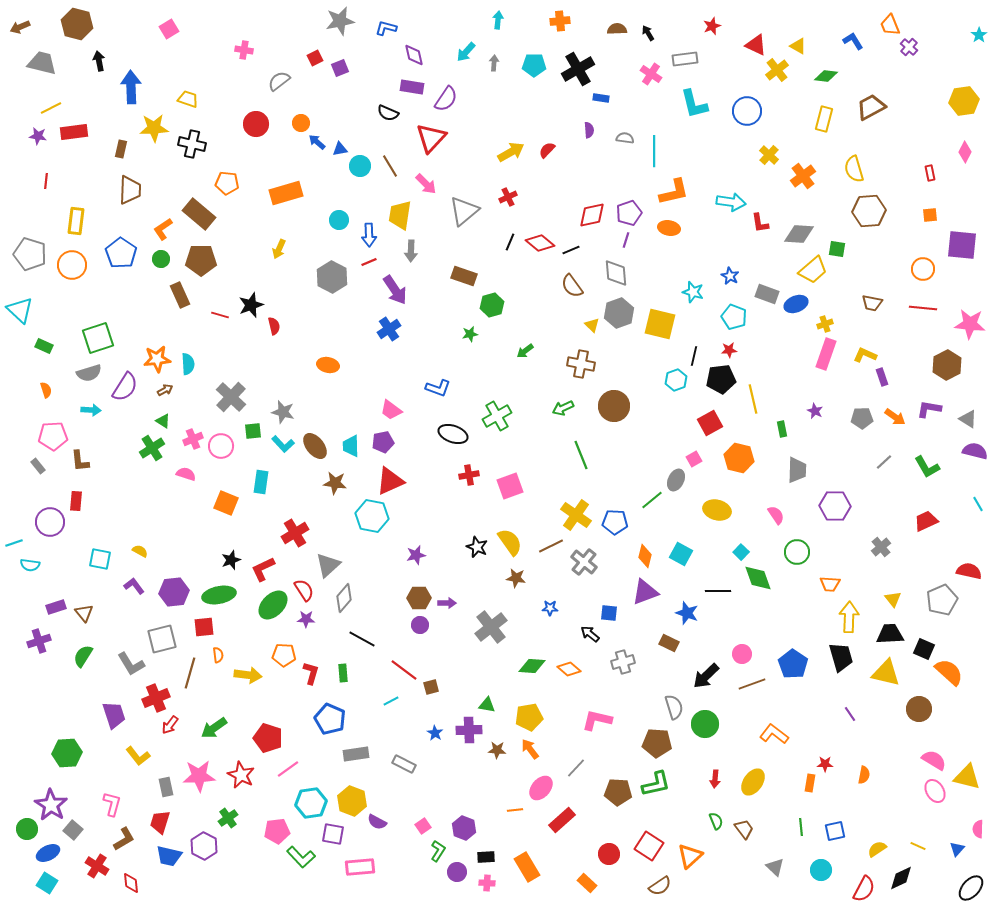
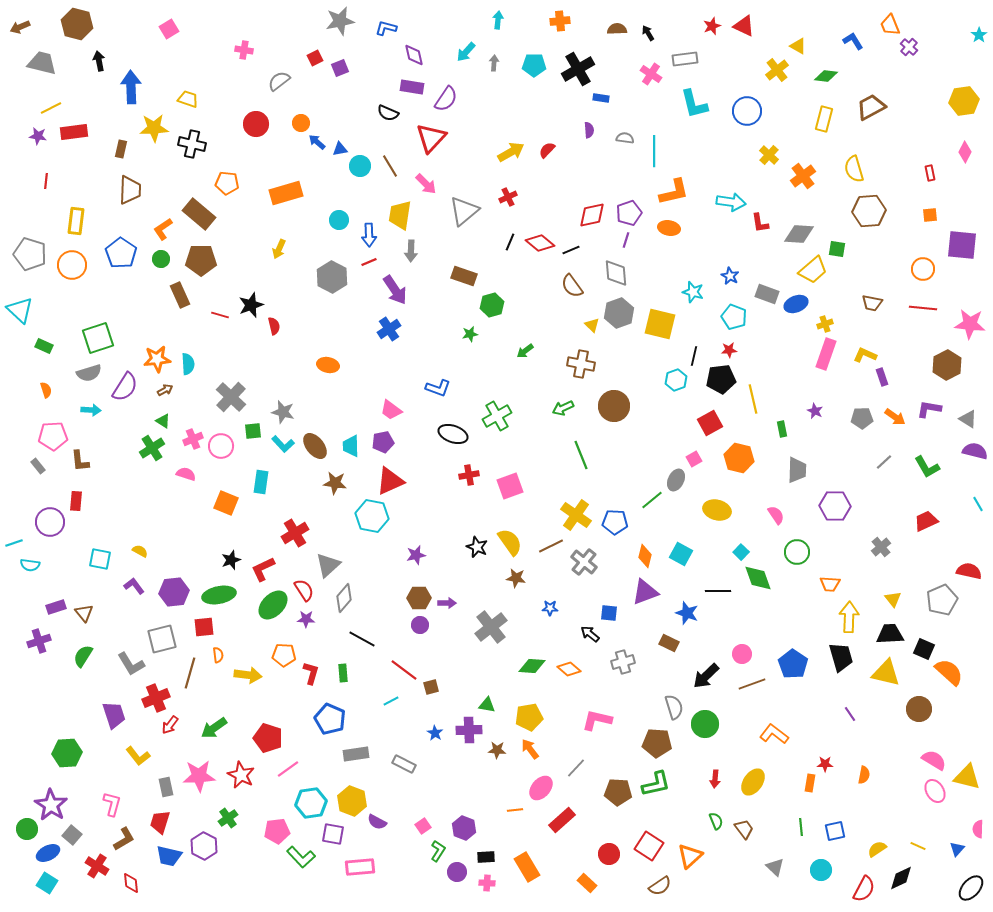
red triangle at (756, 45): moved 12 px left, 19 px up
gray square at (73, 830): moved 1 px left, 5 px down
